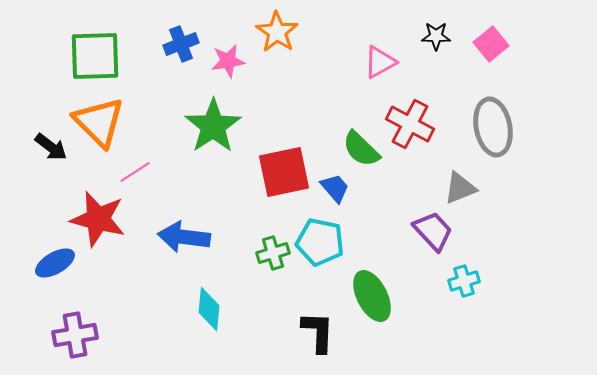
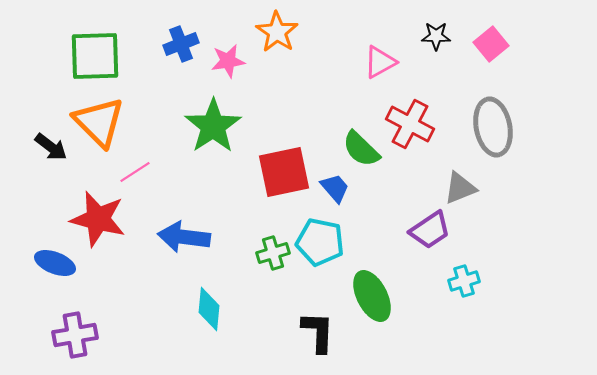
purple trapezoid: moved 3 px left, 1 px up; rotated 99 degrees clockwise
blue ellipse: rotated 51 degrees clockwise
